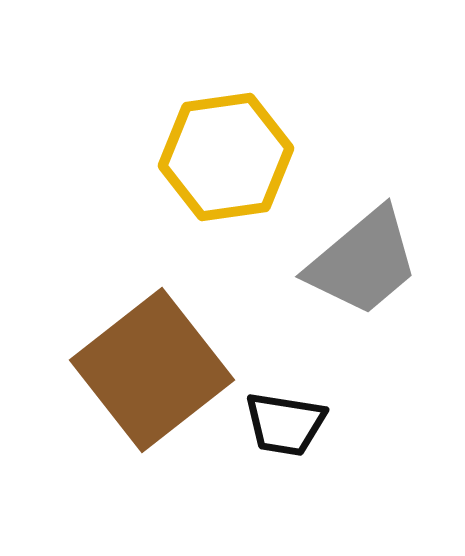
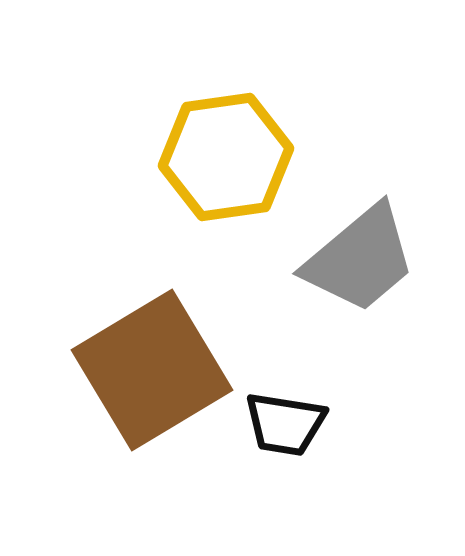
gray trapezoid: moved 3 px left, 3 px up
brown square: rotated 7 degrees clockwise
